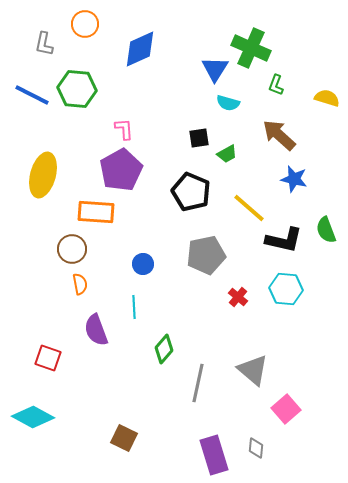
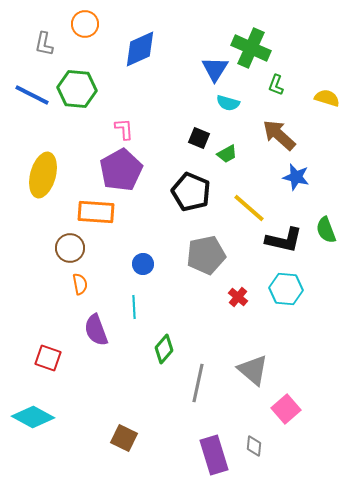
black square: rotated 30 degrees clockwise
blue star: moved 2 px right, 2 px up
brown circle: moved 2 px left, 1 px up
gray diamond: moved 2 px left, 2 px up
